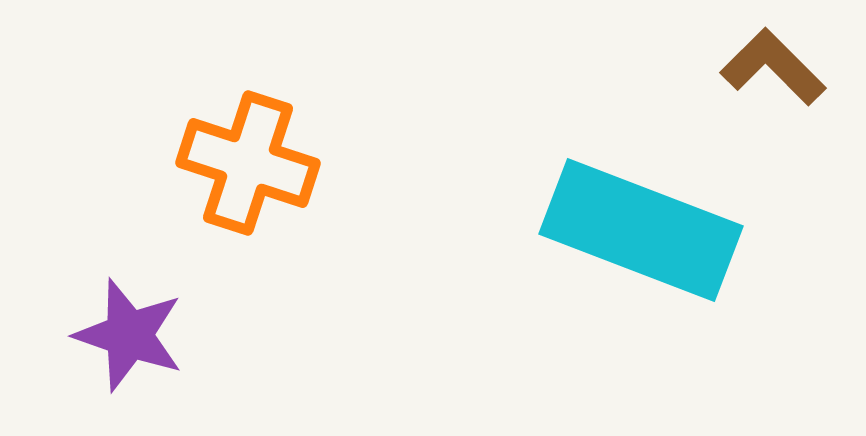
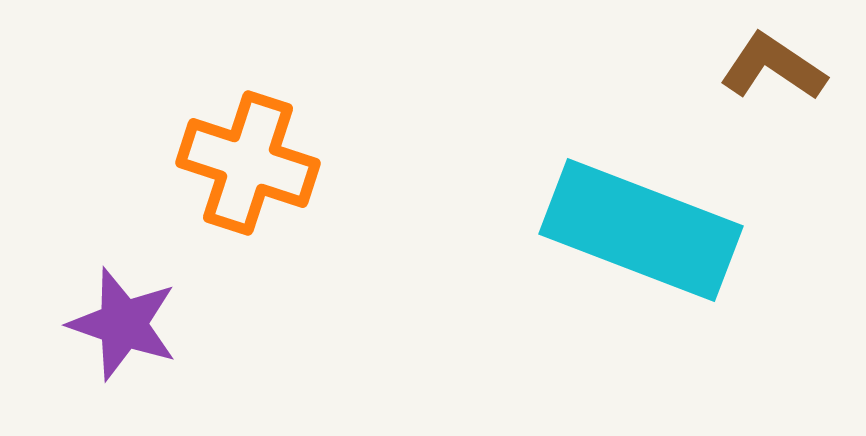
brown L-shape: rotated 11 degrees counterclockwise
purple star: moved 6 px left, 11 px up
